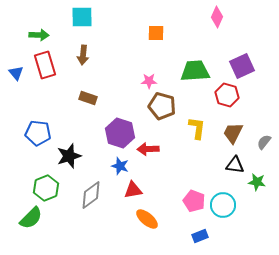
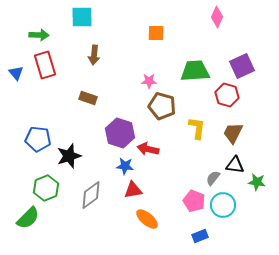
brown arrow: moved 11 px right
blue pentagon: moved 6 px down
gray semicircle: moved 51 px left, 36 px down
red arrow: rotated 15 degrees clockwise
blue star: moved 5 px right; rotated 12 degrees counterclockwise
green semicircle: moved 3 px left
